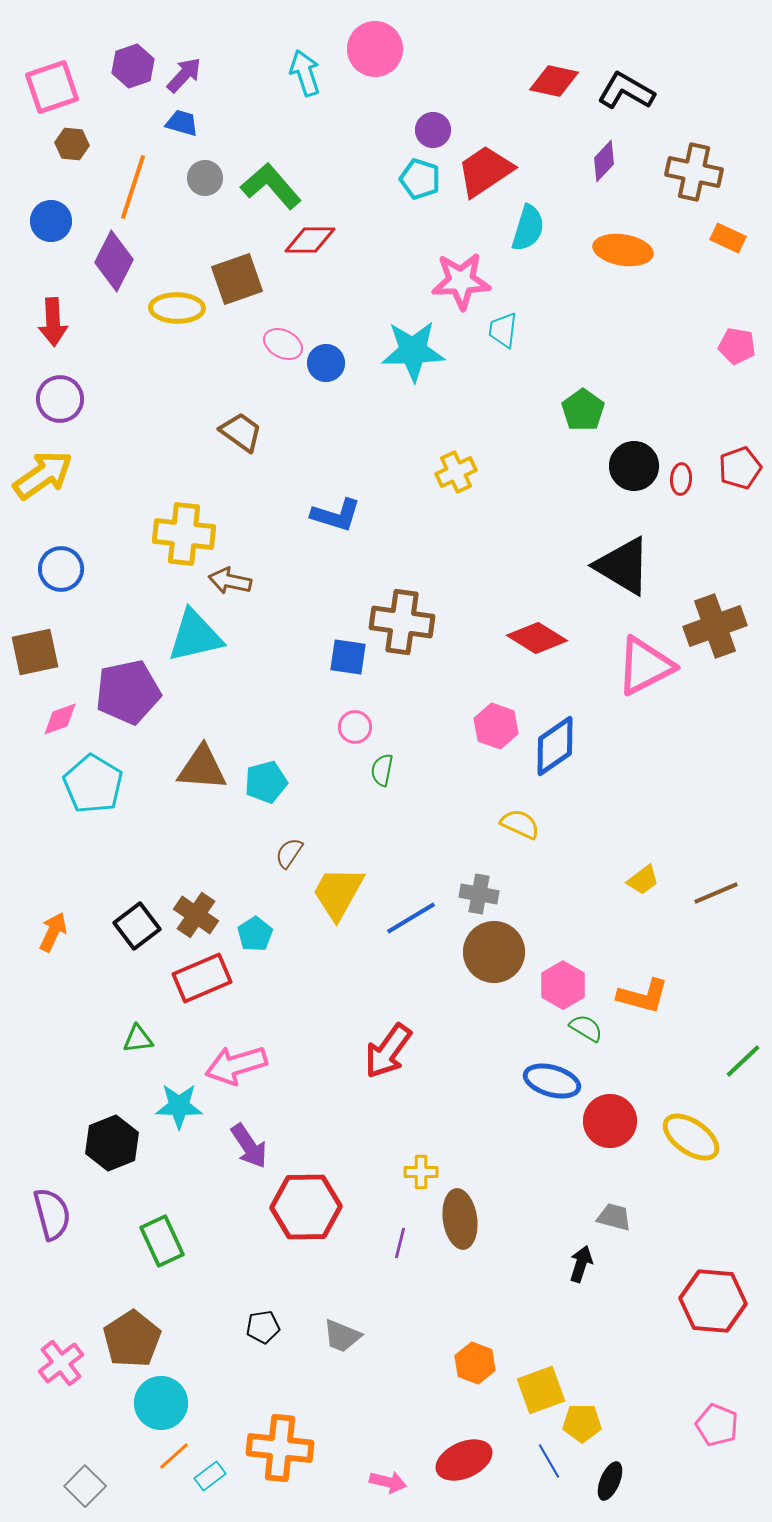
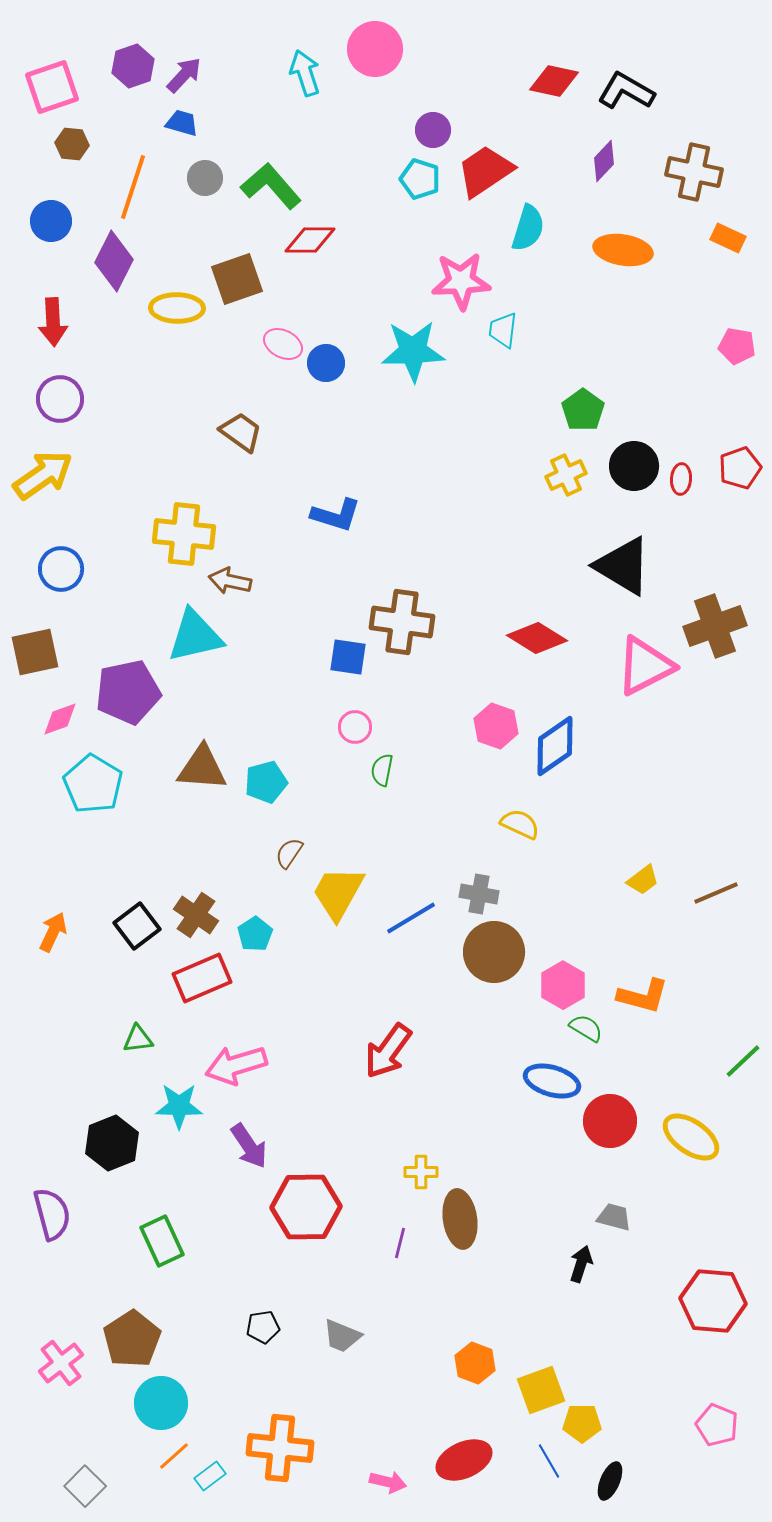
yellow cross at (456, 472): moved 110 px right, 3 px down
